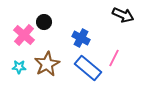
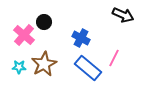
brown star: moved 3 px left
